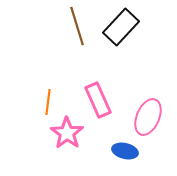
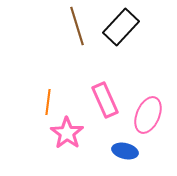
pink rectangle: moved 7 px right
pink ellipse: moved 2 px up
